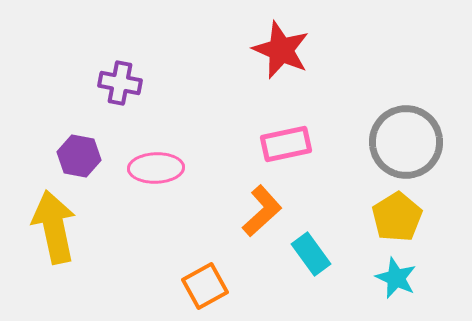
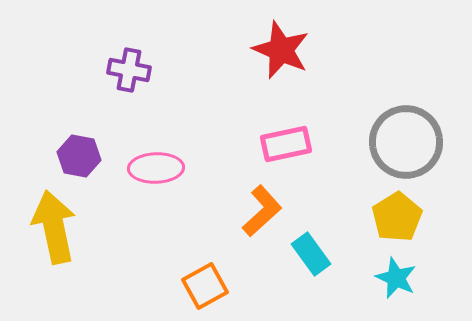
purple cross: moved 9 px right, 13 px up
